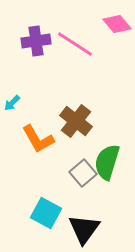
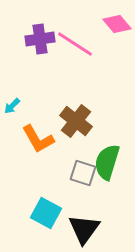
purple cross: moved 4 px right, 2 px up
cyan arrow: moved 3 px down
gray square: rotated 32 degrees counterclockwise
